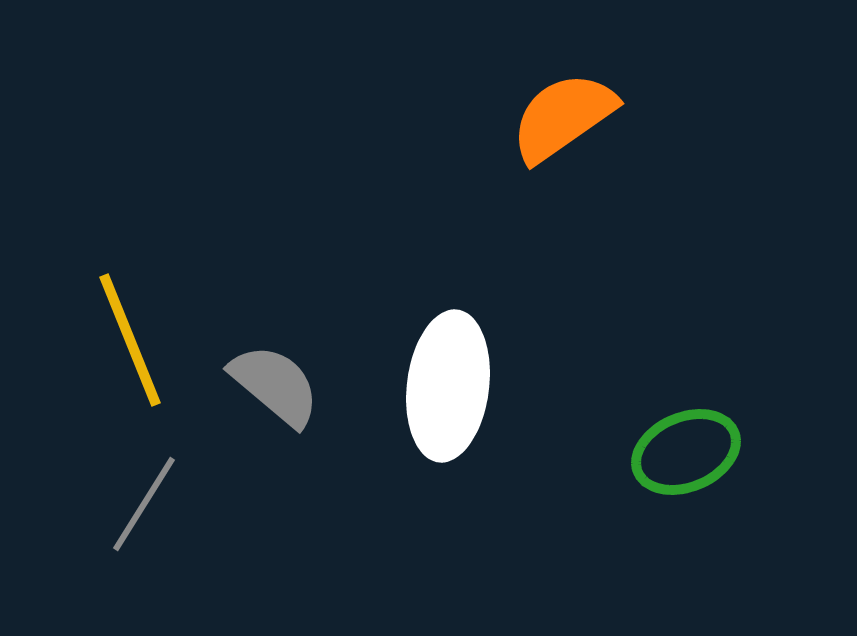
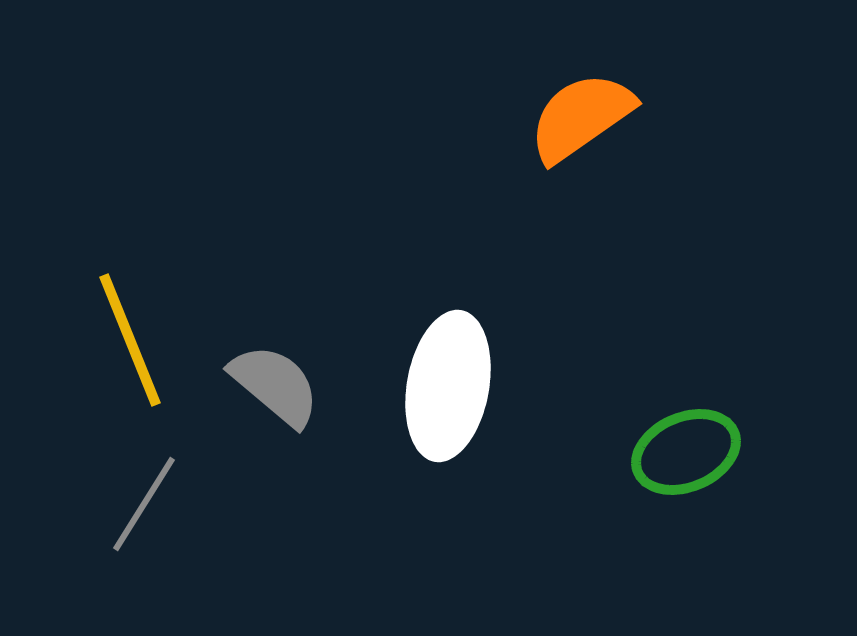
orange semicircle: moved 18 px right
white ellipse: rotated 3 degrees clockwise
